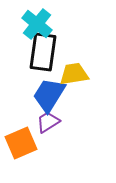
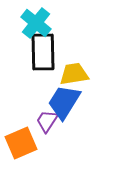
cyan cross: moved 1 px left, 1 px up
black rectangle: rotated 9 degrees counterclockwise
blue trapezoid: moved 15 px right, 7 px down
purple trapezoid: moved 1 px left, 1 px up; rotated 25 degrees counterclockwise
